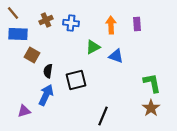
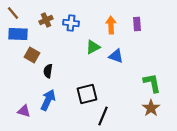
black square: moved 11 px right, 14 px down
blue arrow: moved 2 px right, 5 px down
purple triangle: rotated 32 degrees clockwise
